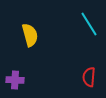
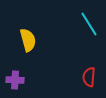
yellow semicircle: moved 2 px left, 5 px down
